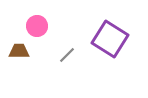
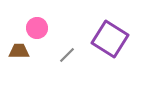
pink circle: moved 2 px down
